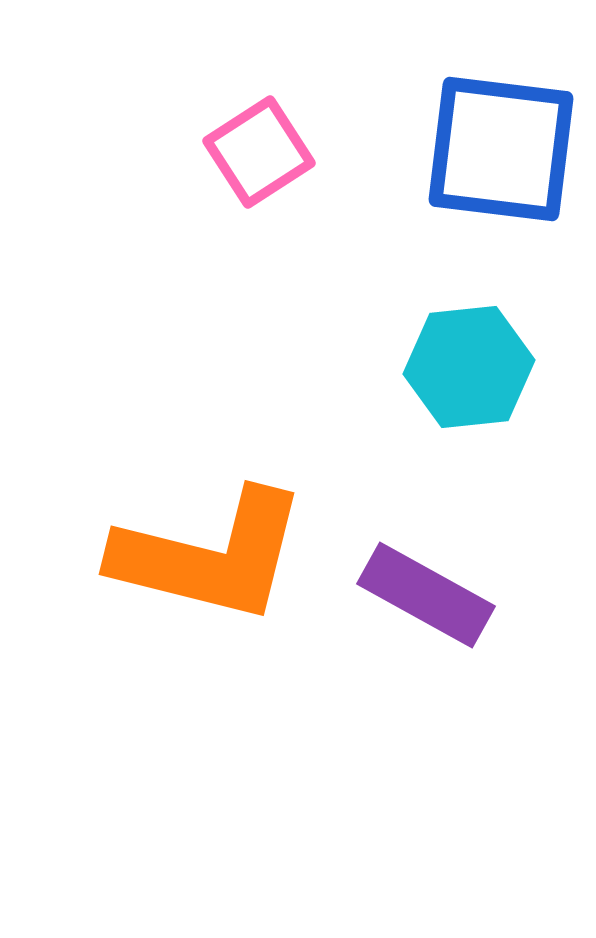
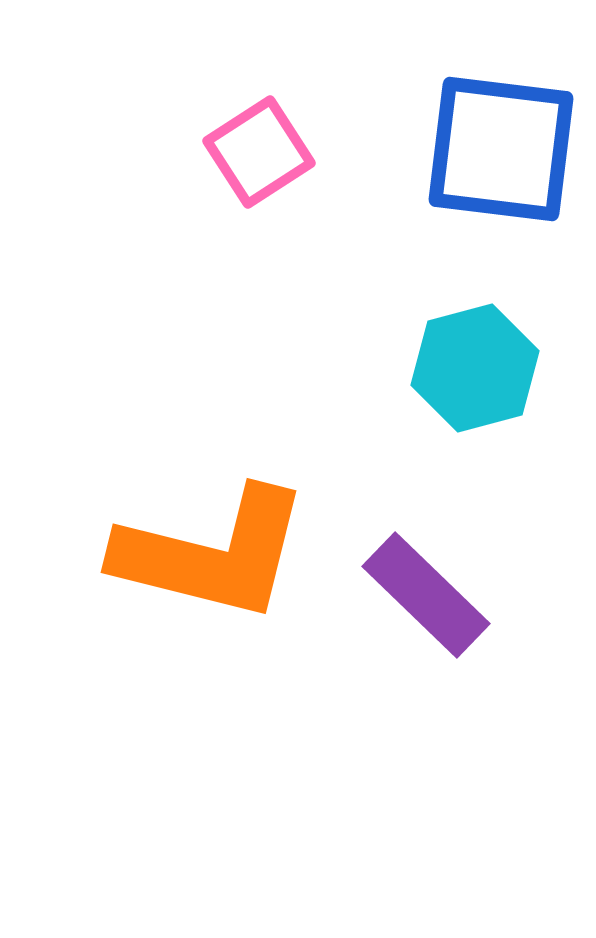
cyan hexagon: moved 6 px right, 1 px down; rotated 9 degrees counterclockwise
orange L-shape: moved 2 px right, 2 px up
purple rectangle: rotated 15 degrees clockwise
